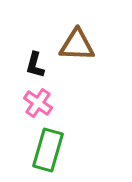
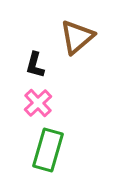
brown triangle: moved 8 px up; rotated 42 degrees counterclockwise
pink cross: rotated 12 degrees clockwise
